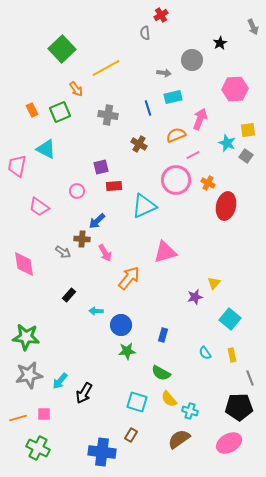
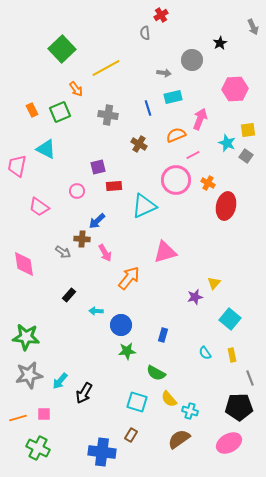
purple square at (101, 167): moved 3 px left
green semicircle at (161, 373): moved 5 px left
